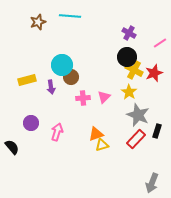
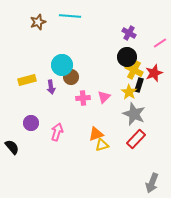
gray star: moved 4 px left, 1 px up
black rectangle: moved 18 px left, 46 px up
